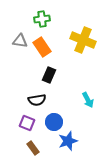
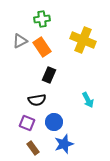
gray triangle: rotated 35 degrees counterclockwise
blue star: moved 4 px left, 3 px down
